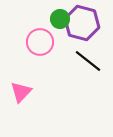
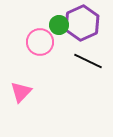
green circle: moved 1 px left, 6 px down
purple hexagon: rotated 20 degrees clockwise
black line: rotated 12 degrees counterclockwise
